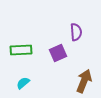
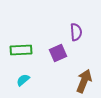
cyan semicircle: moved 3 px up
